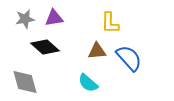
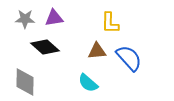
gray star: rotated 12 degrees clockwise
gray diamond: rotated 16 degrees clockwise
